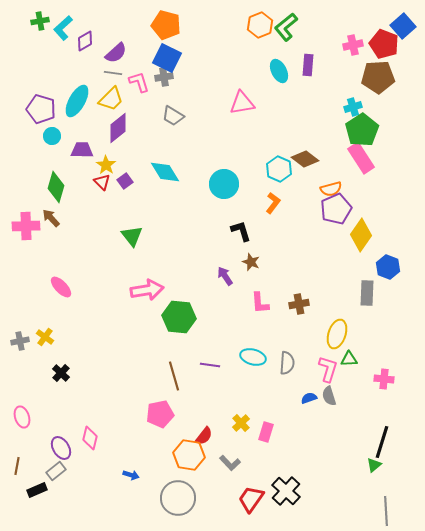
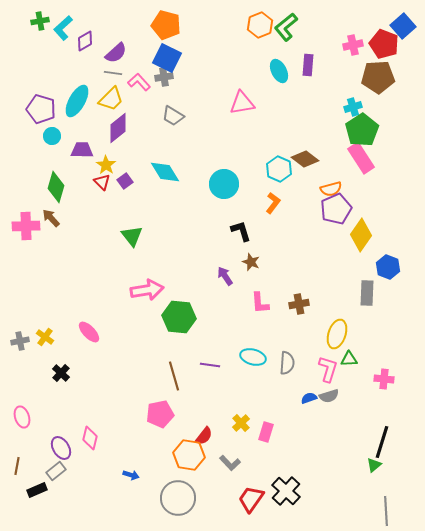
pink L-shape at (139, 82): rotated 25 degrees counterclockwise
pink ellipse at (61, 287): moved 28 px right, 45 px down
gray semicircle at (329, 396): rotated 90 degrees counterclockwise
